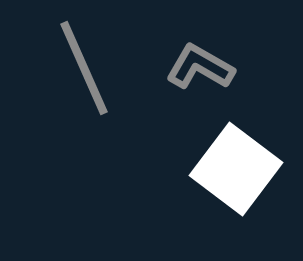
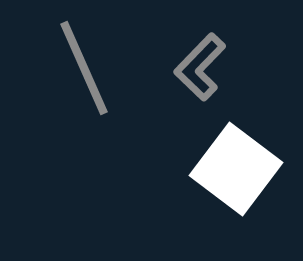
gray L-shape: rotated 76 degrees counterclockwise
